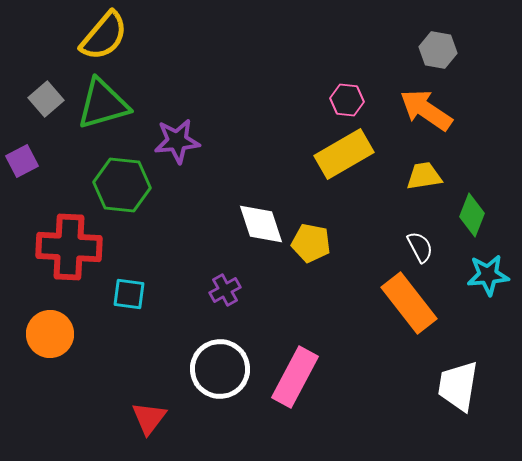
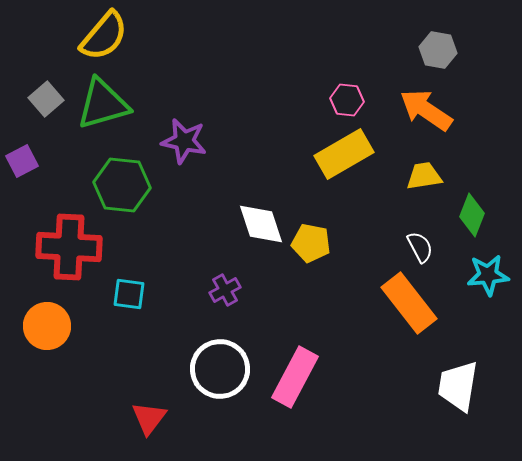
purple star: moved 7 px right; rotated 18 degrees clockwise
orange circle: moved 3 px left, 8 px up
